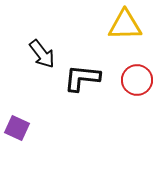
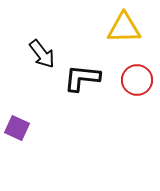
yellow triangle: moved 1 px left, 3 px down
